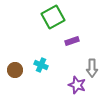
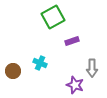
cyan cross: moved 1 px left, 2 px up
brown circle: moved 2 px left, 1 px down
purple star: moved 2 px left
